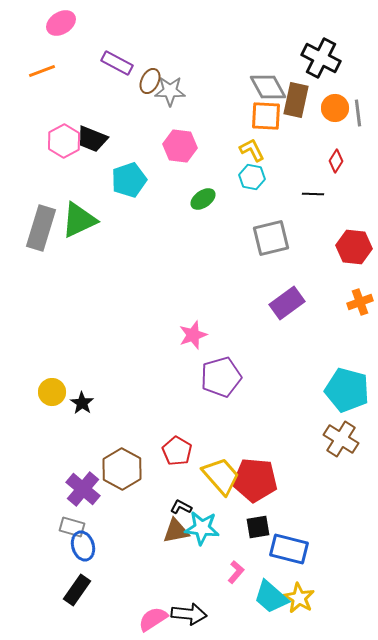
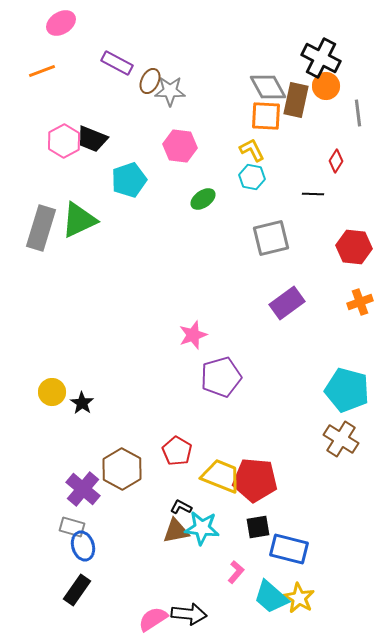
orange circle at (335, 108): moved 9 px left, 22 px up
yellow trapezoid at (221, 476): rotated 27 degrees counterclockwise
